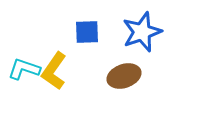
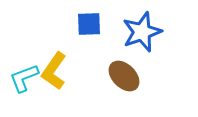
blue square: moved 2 px right, 8 px up
cyan L-shape: moved 9 px down; rotated 40 degrees counterclockwise
brown ellipse: rotated 64 degrees clockwise
